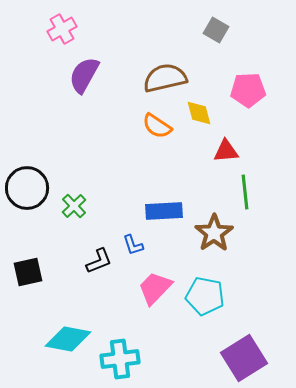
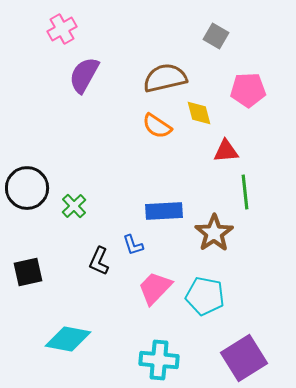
gray square: moved 6 px down
black L-shape: rotated 136 degrees clockwise
cyan cross: moved 39 px right, 1 px down; rotated 12 degrees clockwise
